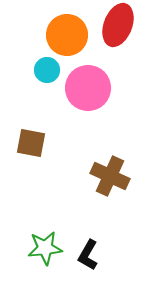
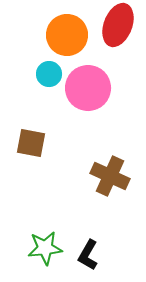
cyan circle: moved 2 px right, 4 px down
